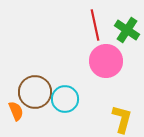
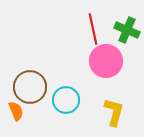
red line: moved 2 px left, 4 px down
green cross: rotated 10 degrees counterclockwise
brown circle: moved 5 px left, 5 px up
cyan circle: moved 1 px right, 1 px down
yellow L-shape: moved 8 px left, 7 px up
